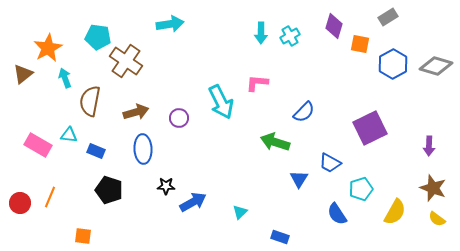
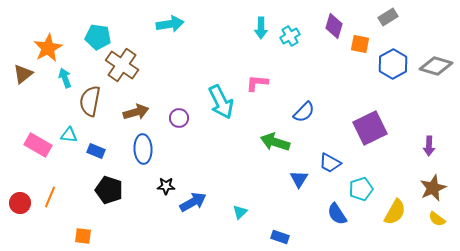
cyan arrow at (261, 33): moved 5 px up
brown cross at (126, 61): moved 4 px left, 4 px down
brown star at (433, 188): rotated 28 degrees clockwise
